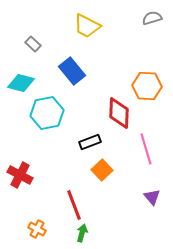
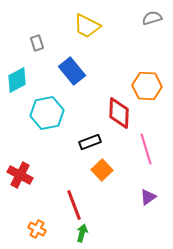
gray rectangle: moved 4 px right, 1 px up; rotated 28 degrees clockwise
cyan diamond: moved 4 px left, 3 px up; rotated 44 degrees counterclockwise
purple triangle: moved 4 px left; rotated 36 degrees clockwise
